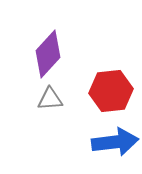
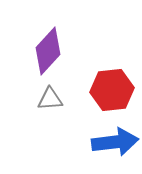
purple diamond: moved 3 px up
red hexagon: moved 1 px right, 1 px up
